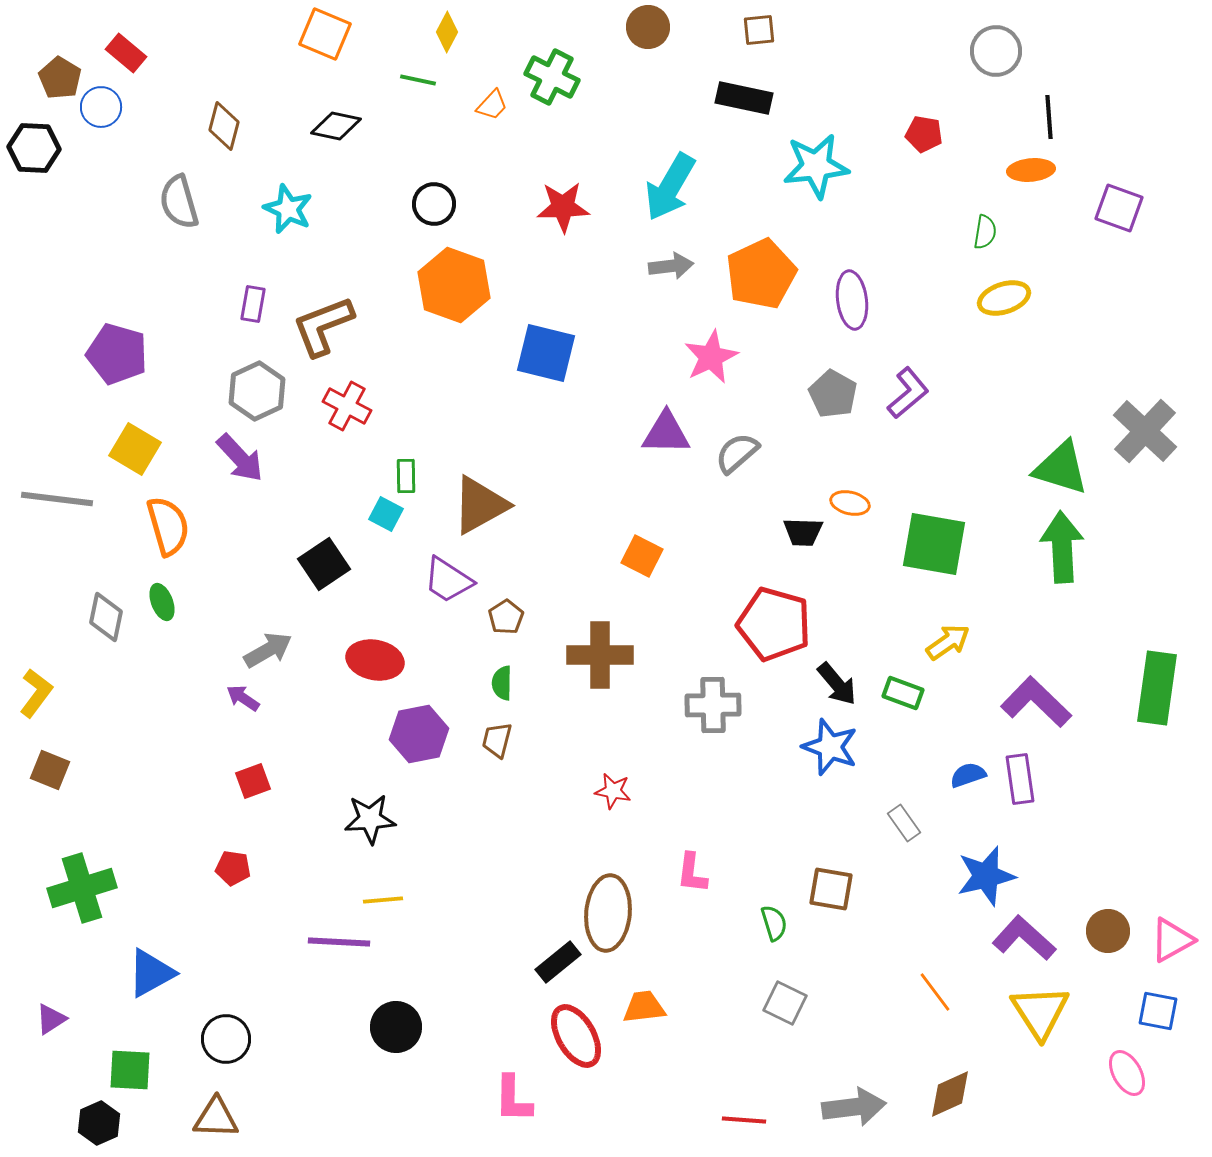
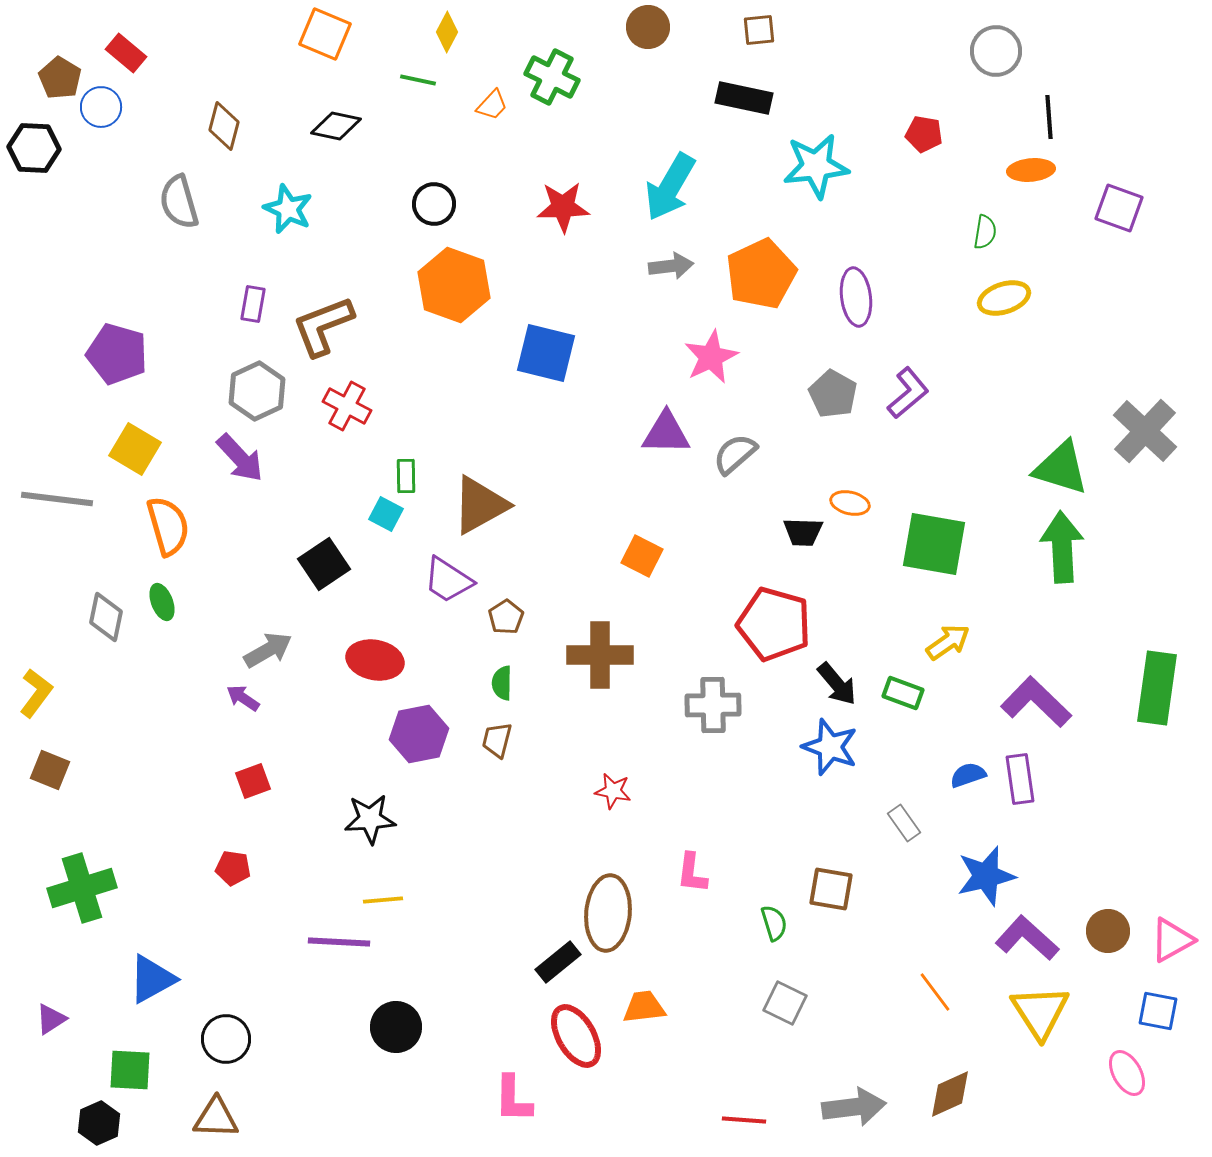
purple ellipse at (852, 300): moved 4 px right, 3 px up
gray semicircle at (737, 453): moved 2 px left, 1 px down
purple L-shape at (1024, 938): moved 3 px right
blue triangle at (151, 973): moved 1 px right, 6 px down
